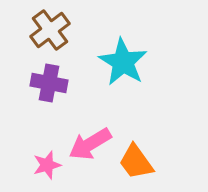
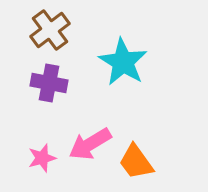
pink star: moved 5 px left, 7 px up
